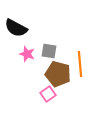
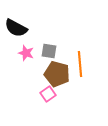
pink star: moved 1 px left, 1 px up
brown pentagon: moved 1 px left
